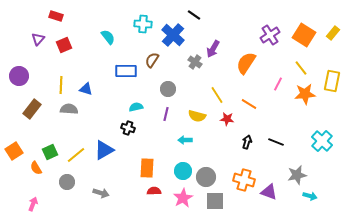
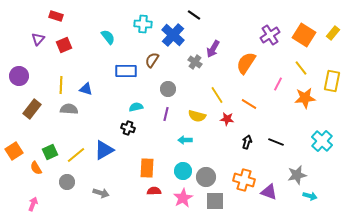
orange star at (305, 94): moved 4 px down
